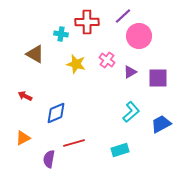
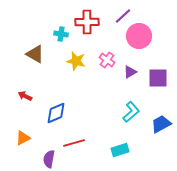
yellow star: moved 3 px up
